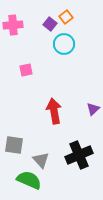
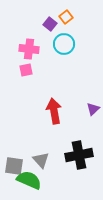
pink cross: moved 16 px right, 24 px down; rotated 12 degrees clockwise
gray square: moved 21 px down
black cross: rotated 12 degrees clockwise
